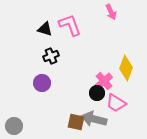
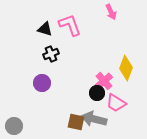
black cross: moved 2 px up
